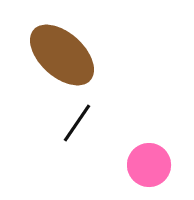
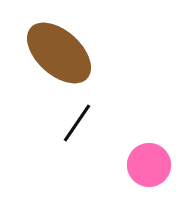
brown ellipse: moved 3 px left, 2 px up
